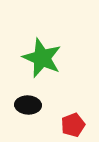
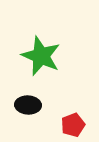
green star: moved 1 px left, 2 px up
